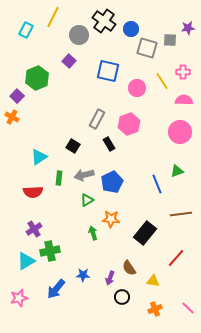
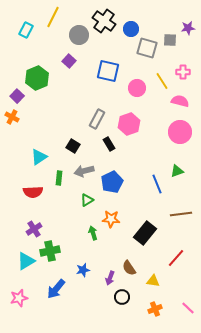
pink semicircle at (184, 100): moved 4 px left, 1 px down; rotated 12 degrees clockwise
gray arrow at (84, 175): moved 4 px up
blue star at (83, 275): moved 5 px up; rotated 16 degrees counterclockwise
